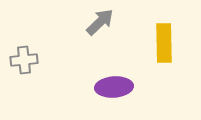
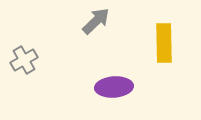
gray arrow: moved 4 px left, 1 px up
gray cross: rotated 24 degrees counterclockwise
